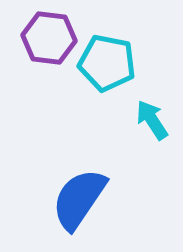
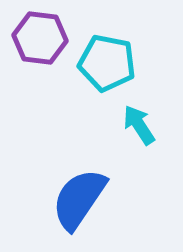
purple hexagon: moved 9 px left
cyan arrow: moved 13 px left, 5 px down
